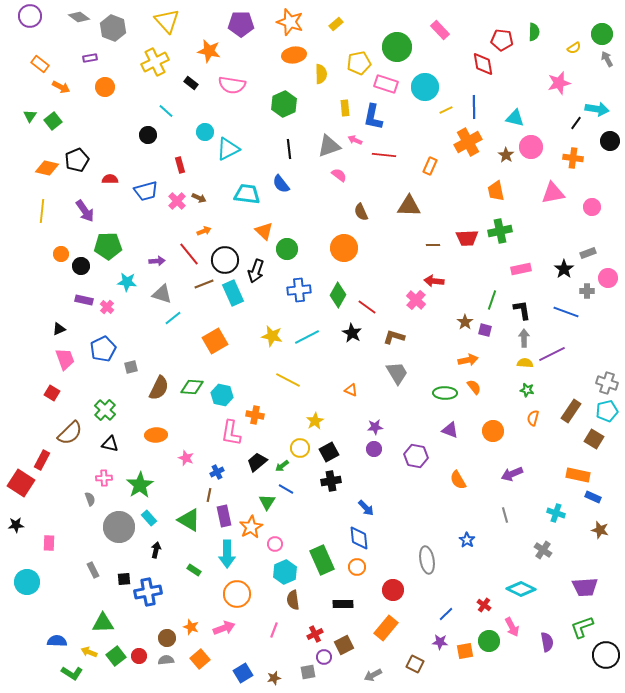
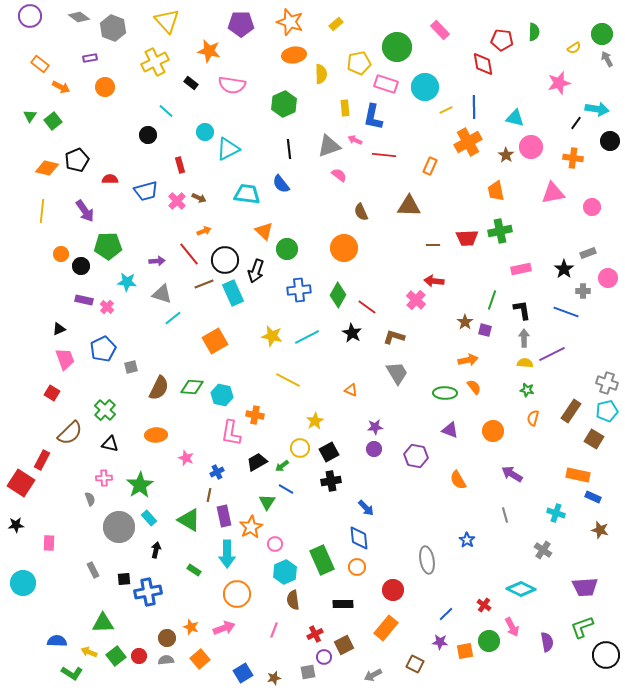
gray cross at (587, 291): moved 4 px left
black trapezoid at (257, 462): rotated 10 degrees clockwise
purple arrow at (512, 474): rotated 55 degrees clockwise
cyan circle at (27, 582): moved 4 px left, 1 px down
